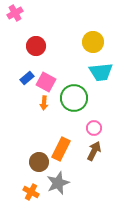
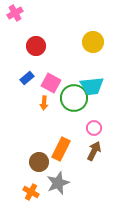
cyan trapezoid: moved 9 px left, 14 px down
pink square: moved 5 px right, 1 px down
